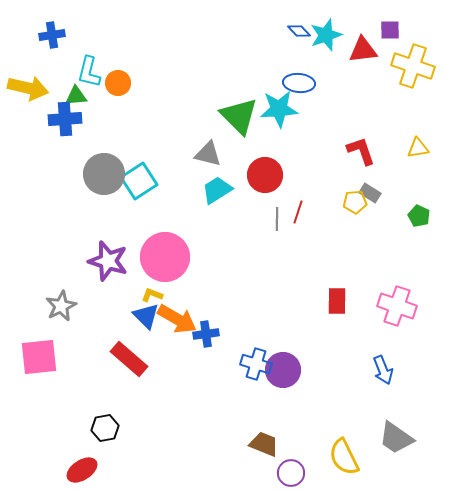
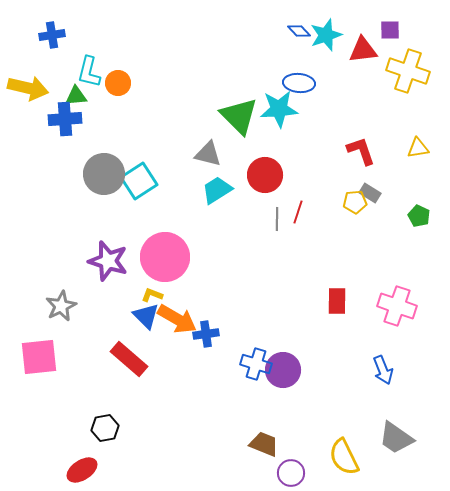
yellow cross at (413, 66): moved 5 px left, 5 px down
